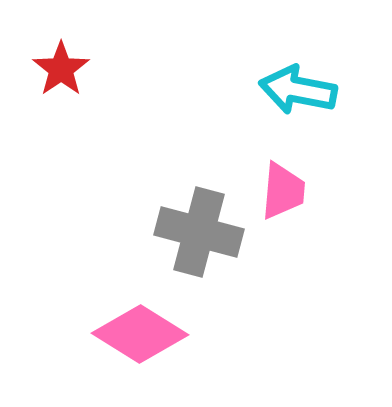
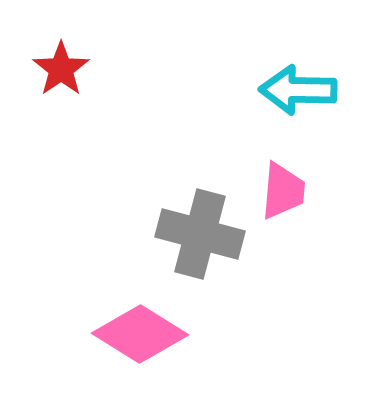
cyan arrow: rotated 10 degrees counterclockwise
gray cross: moved 1 px right, 2 px down
